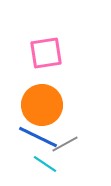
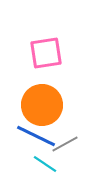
blue line: moved 2 px left, 1 px up
